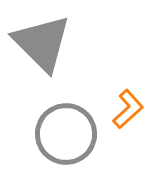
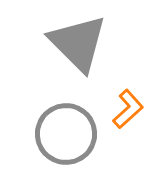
gray triangle: moved 36 px right
